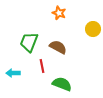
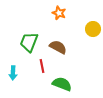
cyan arrow: rotated 88 degrees counterclockwise
